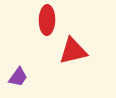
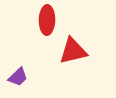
purple trapezoid: rotated 10 degrees clockwise
